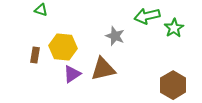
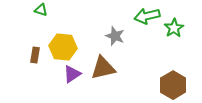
brown triangle: moved 1 px up
